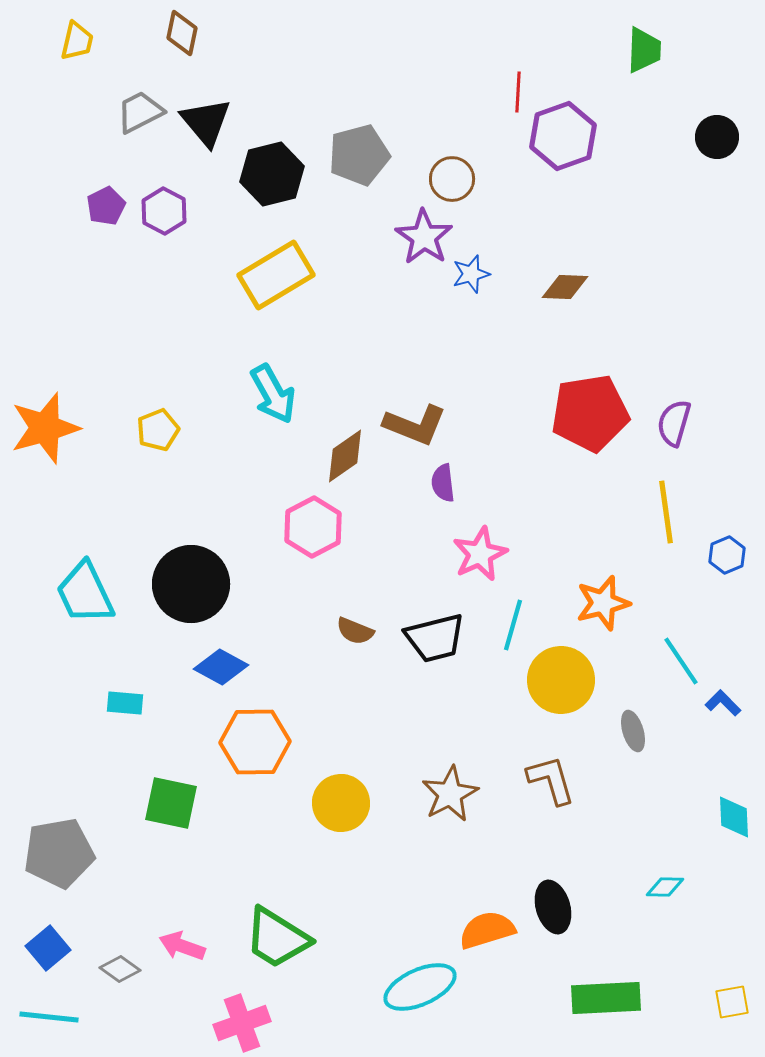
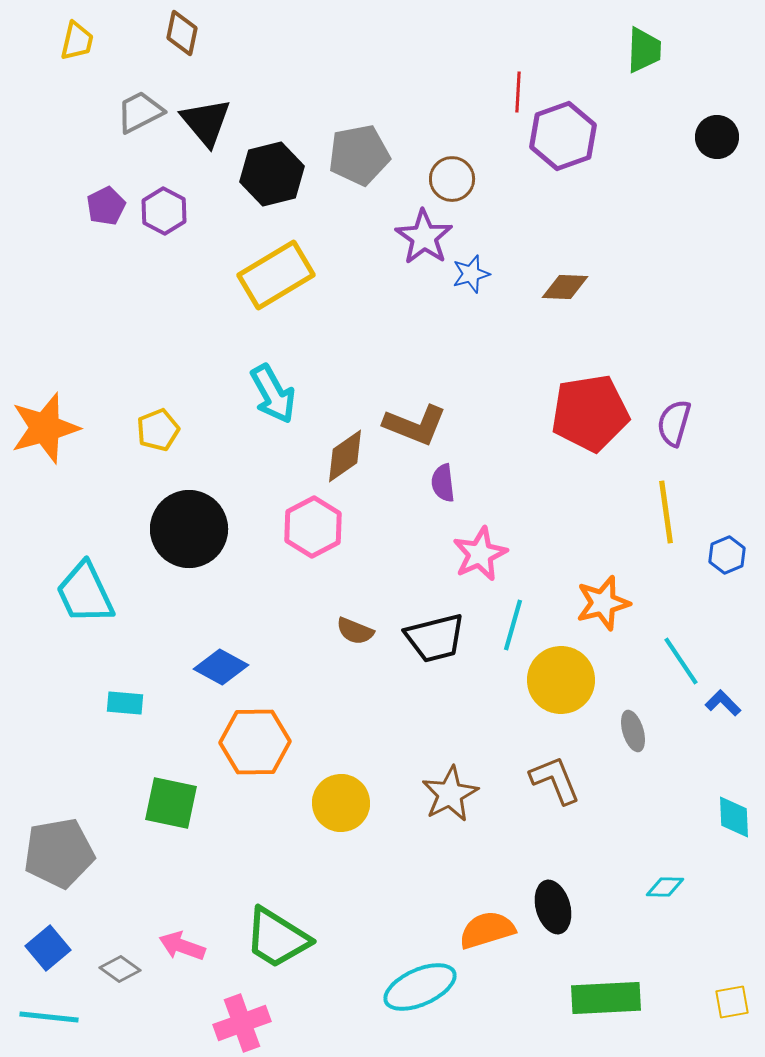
gray pentagon at (359, 155): rotated 4 degrees clockwise
black circle at (191, 584): moved 2 px left, 55 px up
brown L-shape at (551, 780): moved 4 px right; rotated 6 degrees counterclockwise
